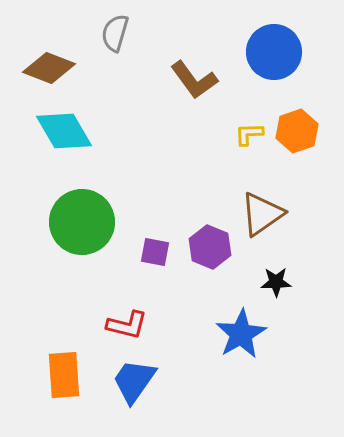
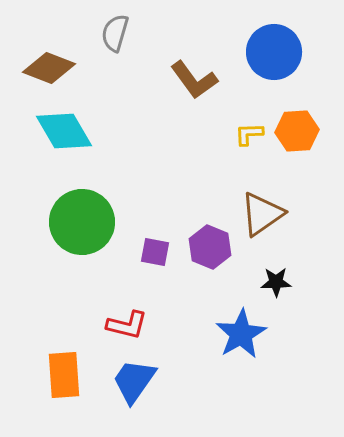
orange hexagon: rotated 15 degrees clockwise
